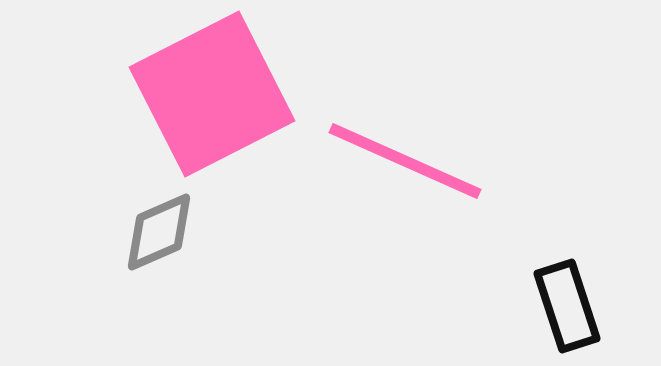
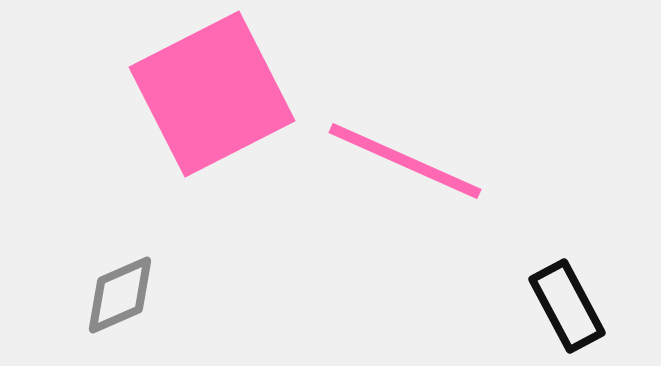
gray diamond: moved 39 px left, 63 px down
black rectangle: rotated 10 degrees counterclockwise
